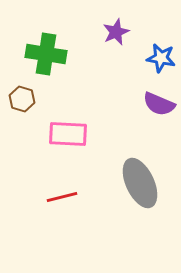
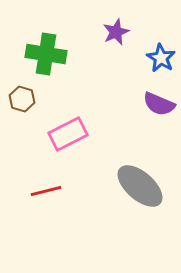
blue star: rotated 20 degrees clockwise
pink rectangle: rotated 30 degrees counterclockwise
gray ellipse: moved 3 px down; rotated 24 degrees counterclockwise
red line: moved 16 px left, 6 px up
